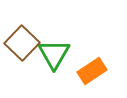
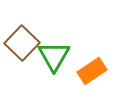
green triangle: moved 2 px down
